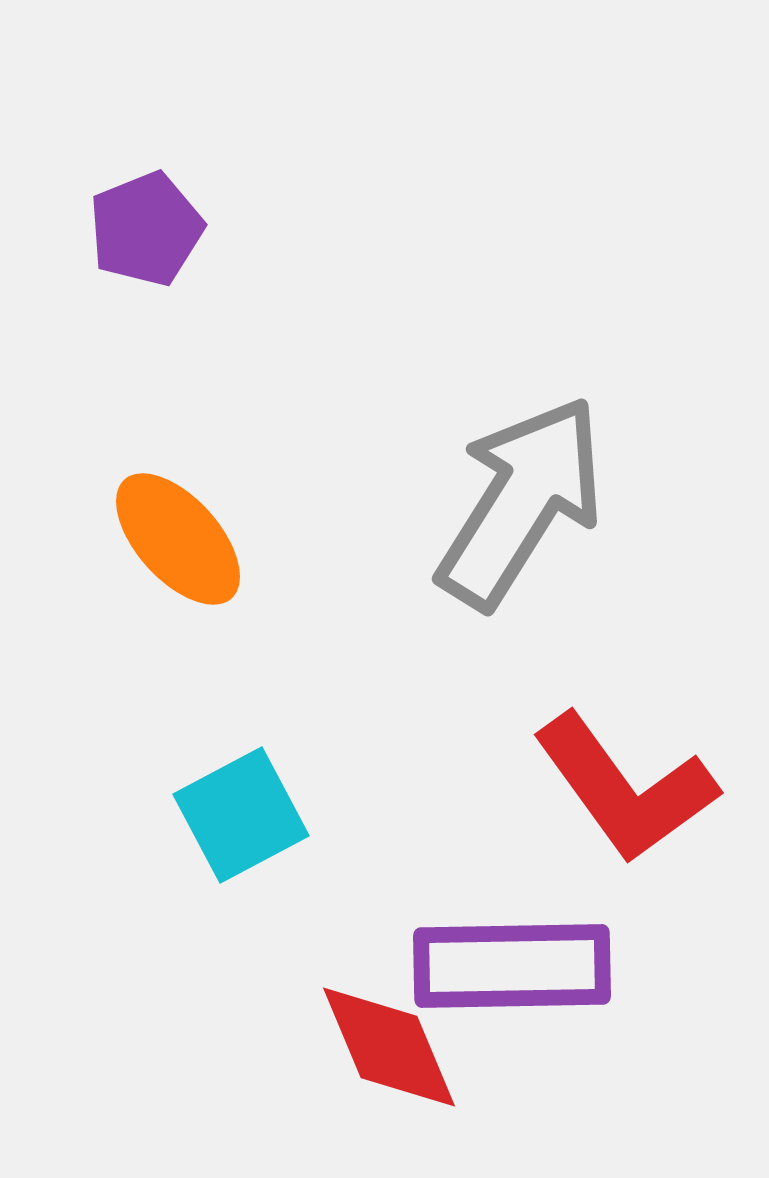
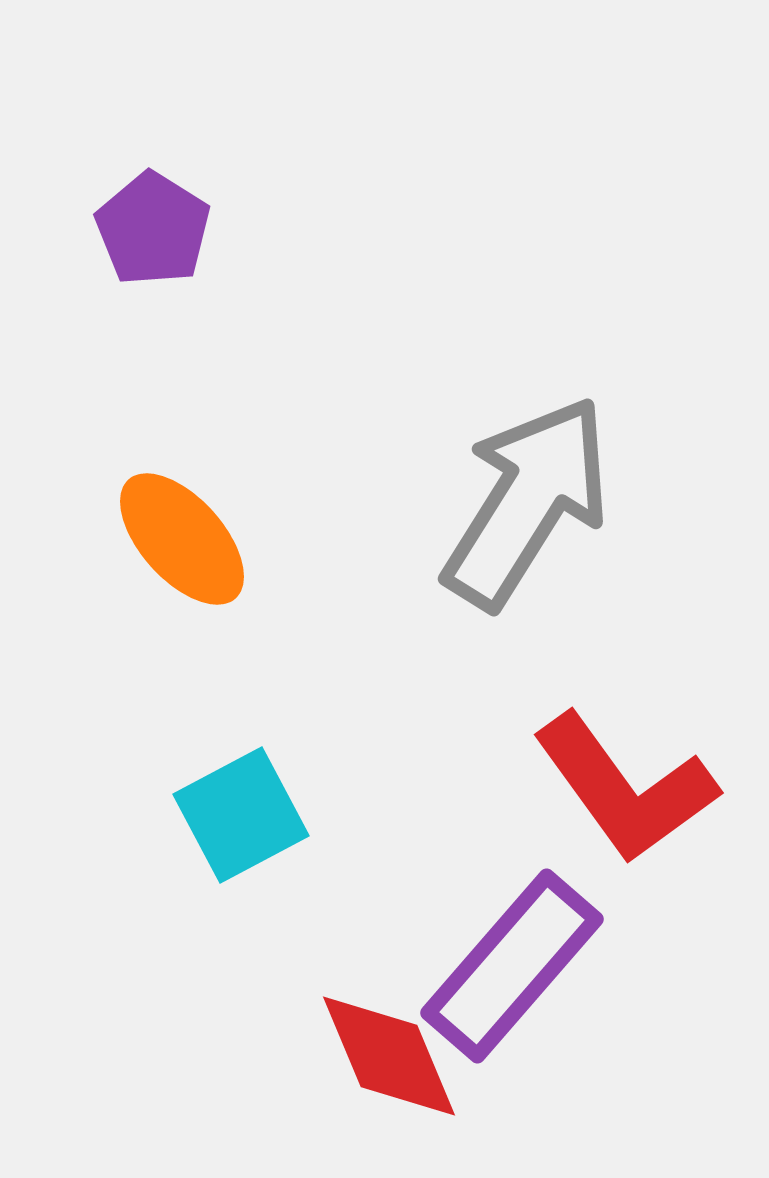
purple pentagon: moved 7 px right; rotated 18 degrees counterclockwise
gray arrow: moved 6 px right
orange ellipse: moved 4 px right
purple rectangle: rotated 48 degrees counterclockwise
red diamond: moved 9 px down
